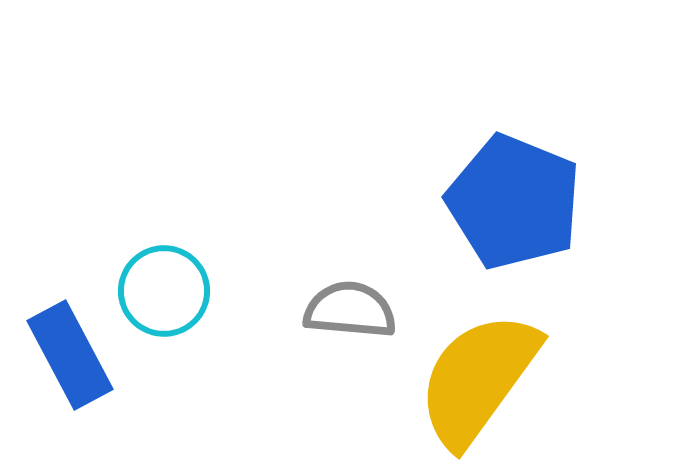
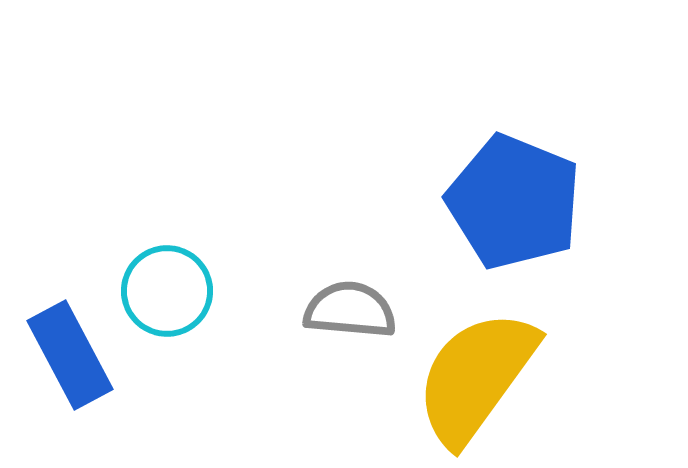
cyan circle: moved 3 px right
yellow semicircle: moved 2 px left, 2 px up
